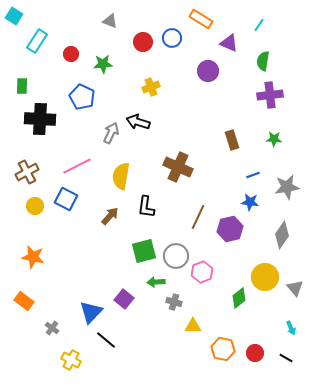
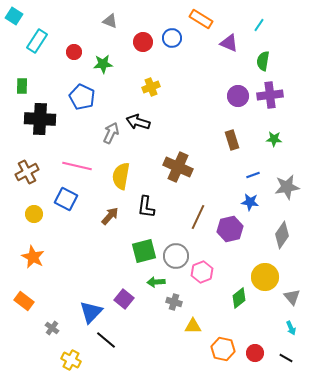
red circle at (71, 54): moved 3 px right, 2 px up
purple circle at (208, 71): moved 30 px right, 25 px down
pink line at (77, 166): rotated 40 degrees clockwise
yellow circle at (35, 206): moved 1 px left, 8 px down
orange star at (33, 257): rotated 15 degrees clockwise
gray triangle at (295, 288): moved 3 px left, 9 px down
